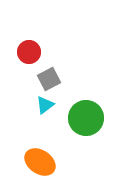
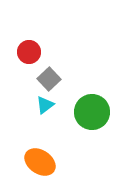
gray square: rotated 15 degrees counterclockwise
green circle: moved 6 px right, 6 px up
